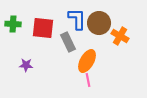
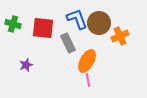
blue L-shape: rotated 20 degrees counterclockwise
green cross: rotated 14 degrees clockwise
orange cross: rotated 36 degrees clockwise
gray rectangle: moved 1 px down
purple star: rotated 24 degrees counterclockwise
